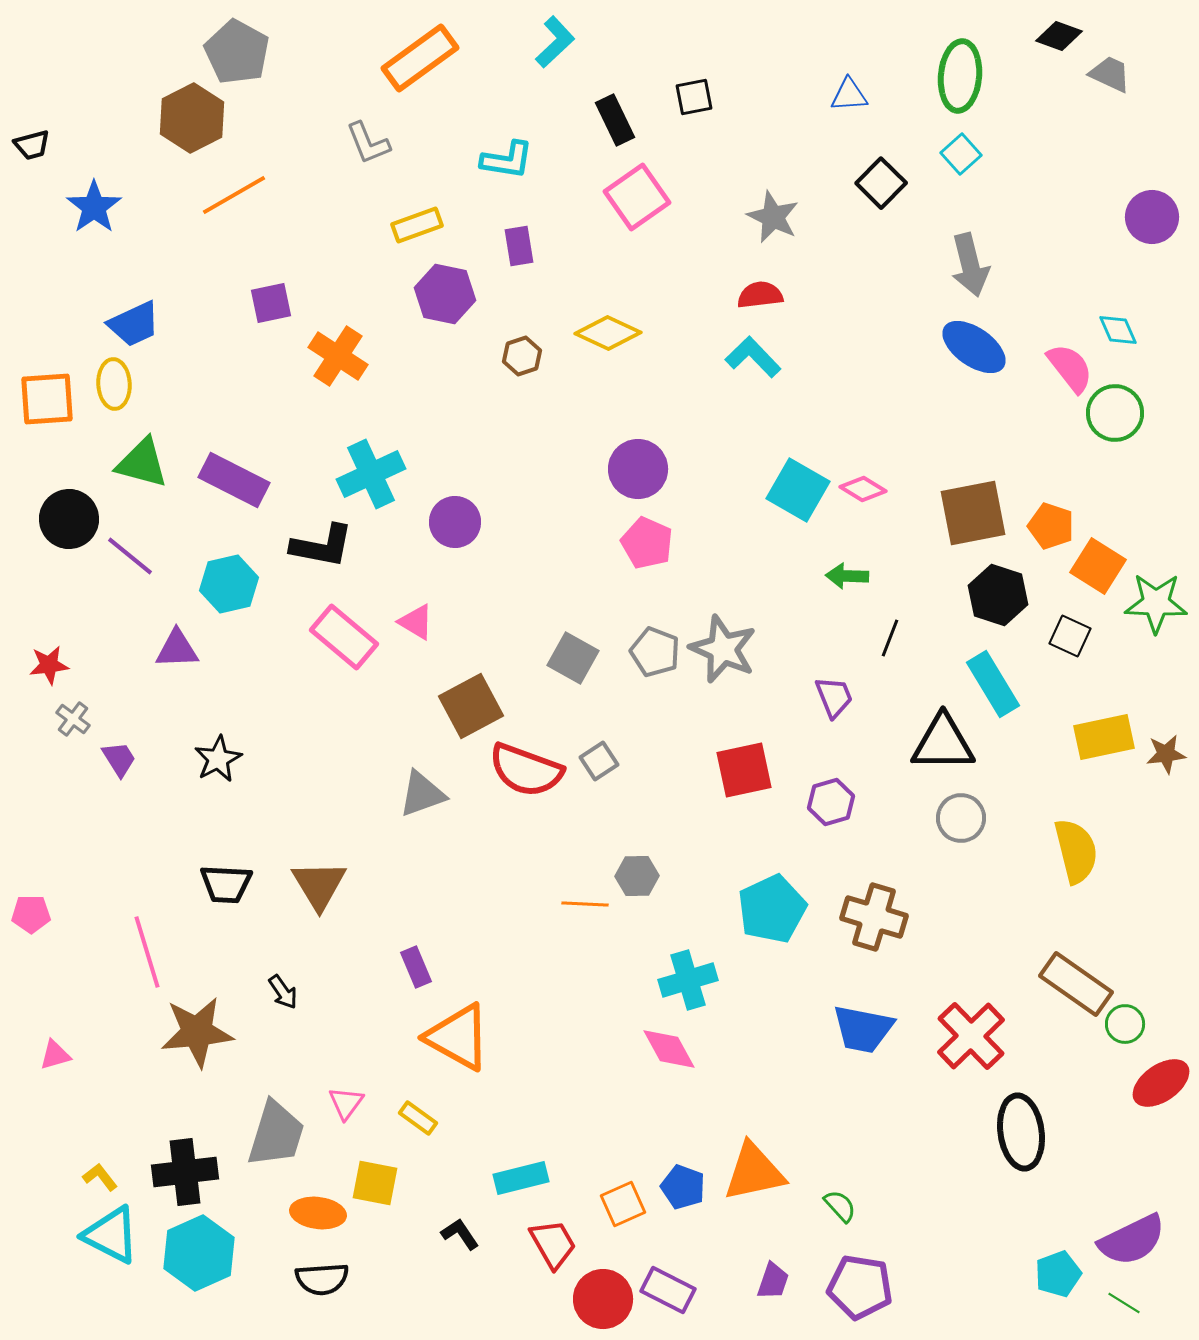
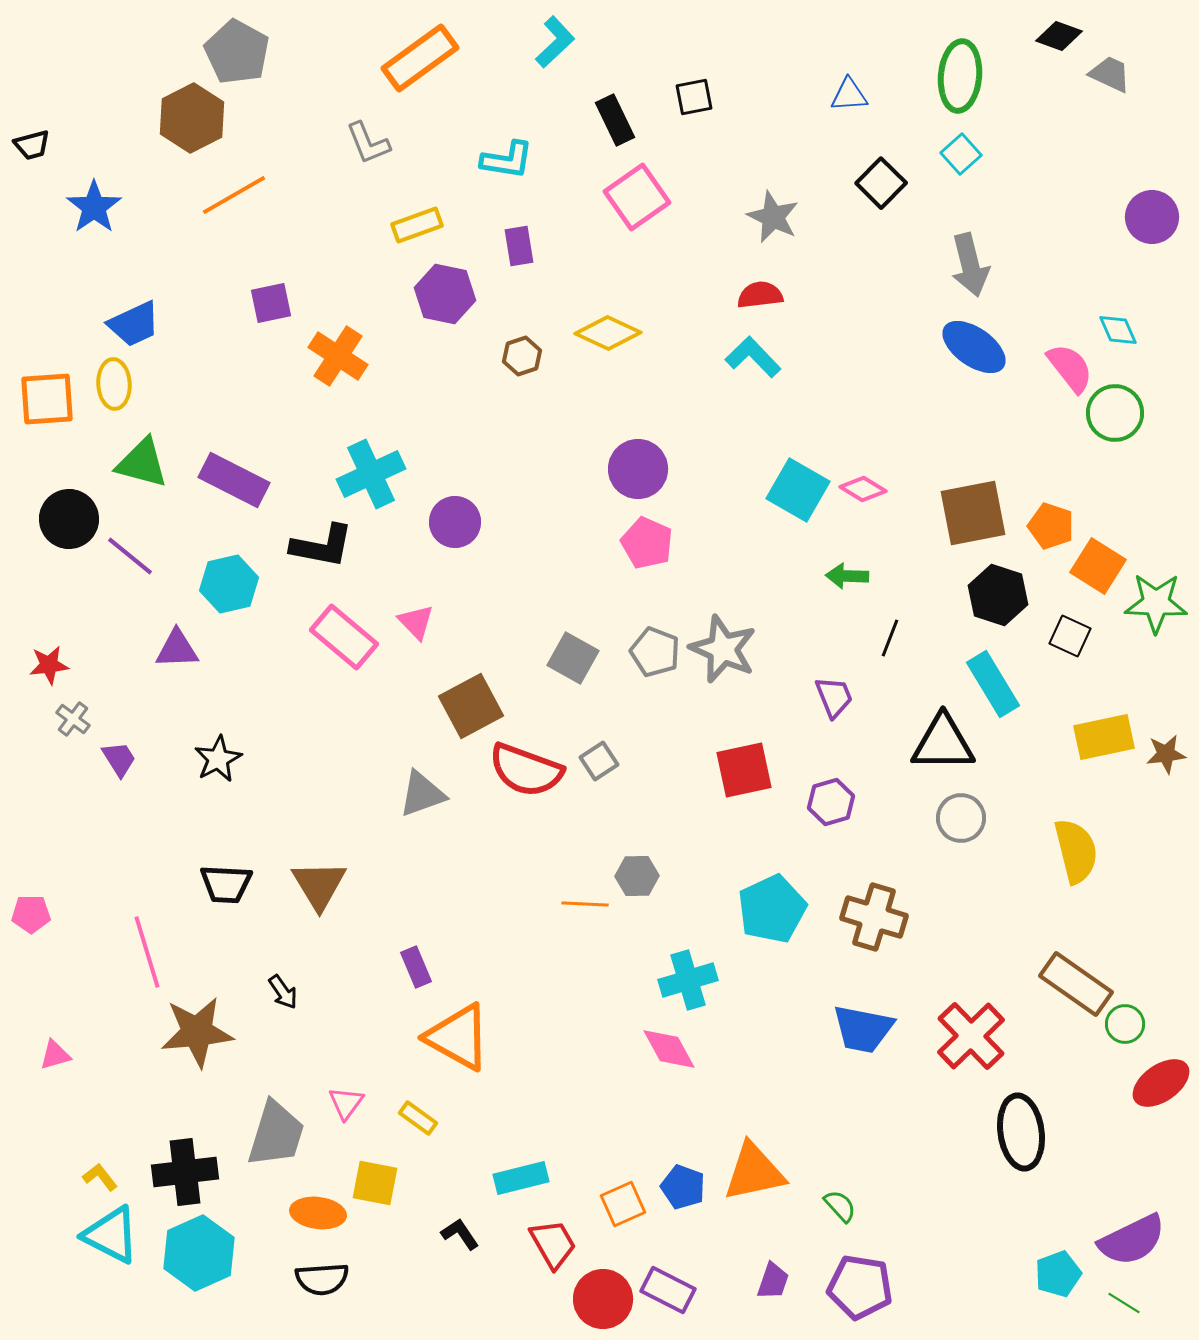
pink triangle at (416, 622): rotated 15 degrees clockwise
